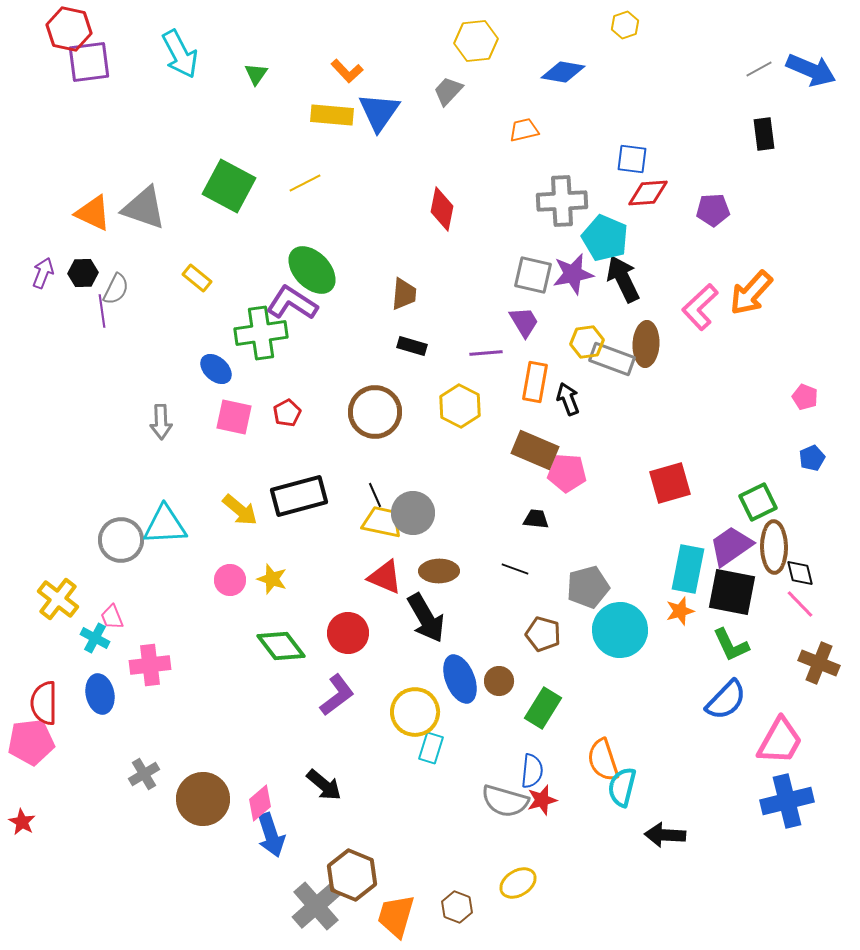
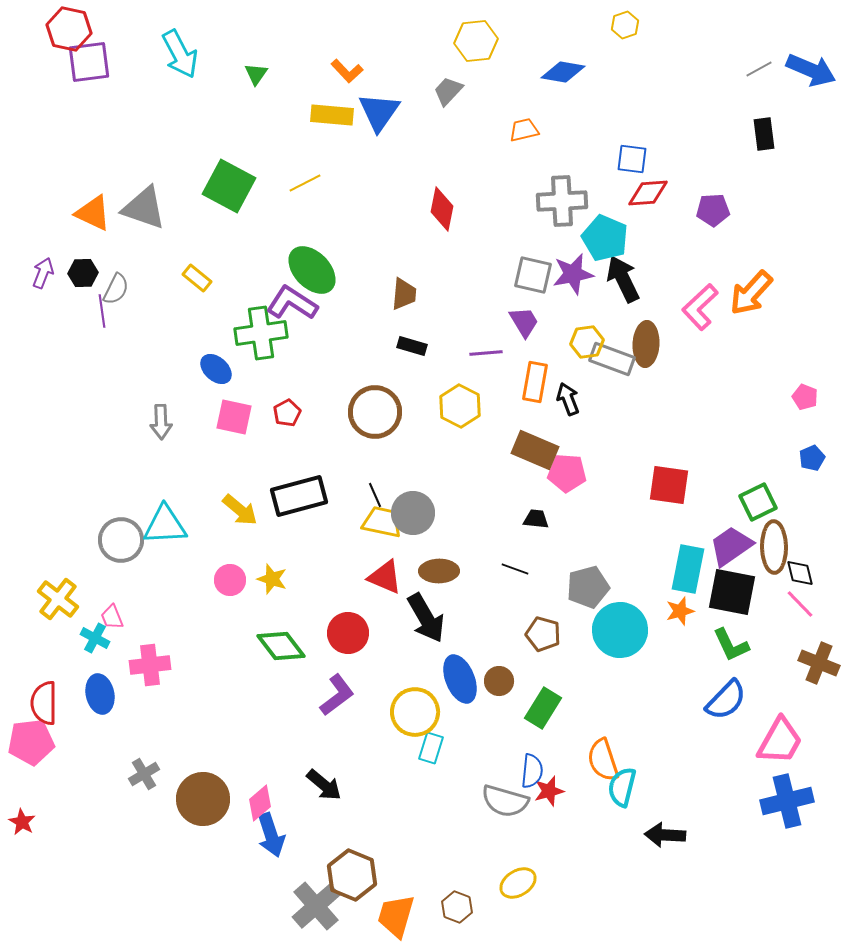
red square at (670, 483): moved 1 px left, 2 px down; rotated 24 degrees clockwise
red star at (542, 800): moved 7 px right, 9 px up
